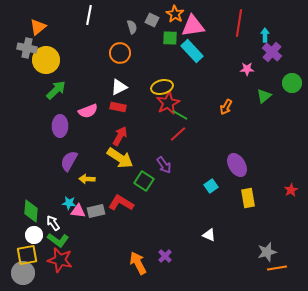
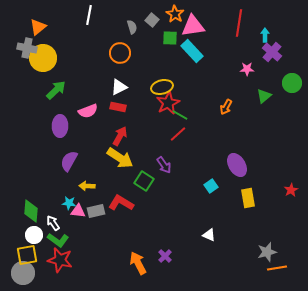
gray square at (152, 20): rotated 16 degrees clockwise
yellow circle at (46, 60): moved 3 px left, 2 px up
yellow arrow at (87, 179): moved 7 px down
